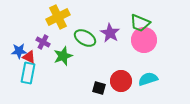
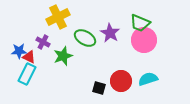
cyan rectangle: moved 1 px left, 1 px down; rotated 15 degrees clockwise
